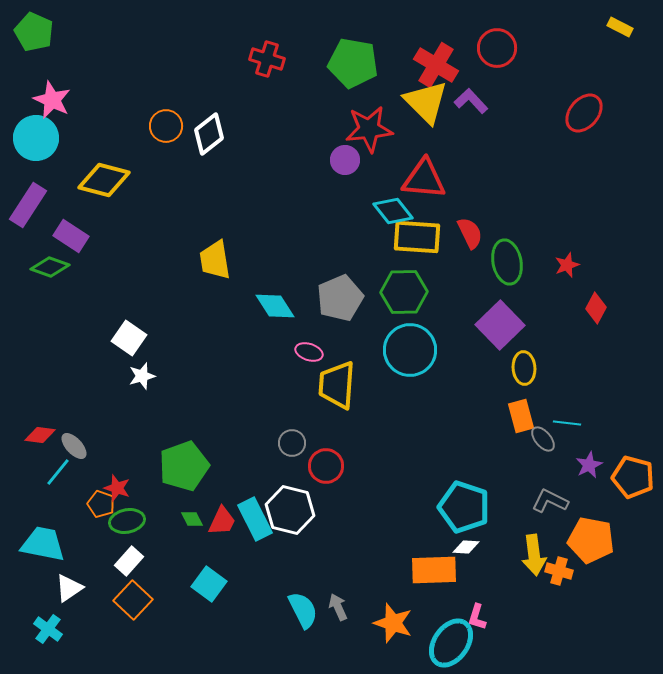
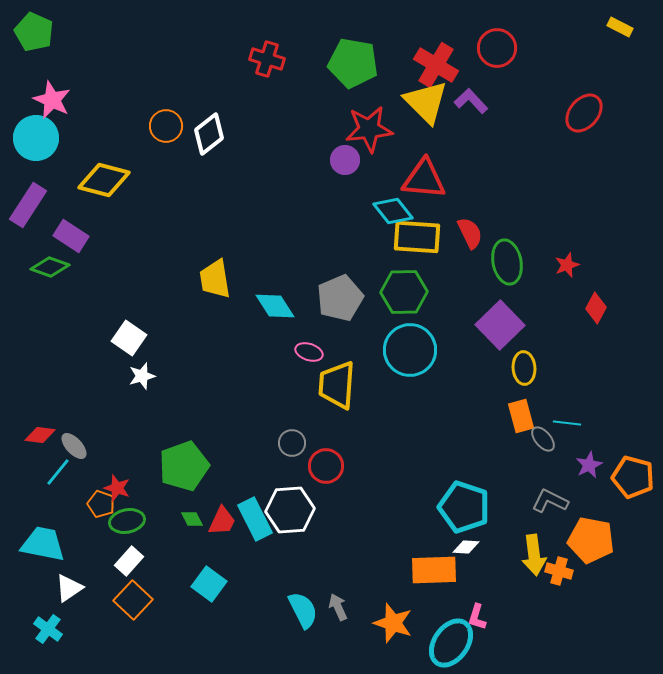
yellow trapezoid at (215, 260): moved 19 px down
white hexagon at (290, 510): rotated 18 degrees counterclockwise
